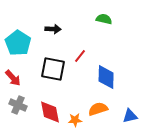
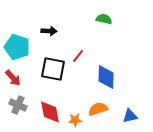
black arrow: moved 4 px left, 2 px down
cyan pentagon: moved 1 px left, 4 px down; rotated 15 degrees counterclockwise
red line: moved 2 px left
